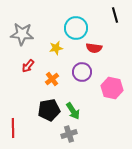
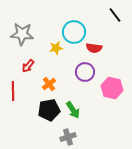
black line: rotated 21 degrees counterclockwise
cyan circle: moved 2 px left, 4 px down
purple circle: moved 3 px right
orange cross: moved 3 px left, 5 px down
green arrow: moved 1 px up
red line: moved 37 px up
gray cross: moved 1 px left, 3 px down
